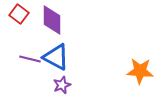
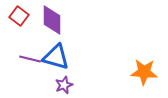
red square: moved 2 px down
blue triangle: rotated 12 degrees counterclockwise
orange star: moved 4 px right, 1 px down
purple star: moved 2 px right
